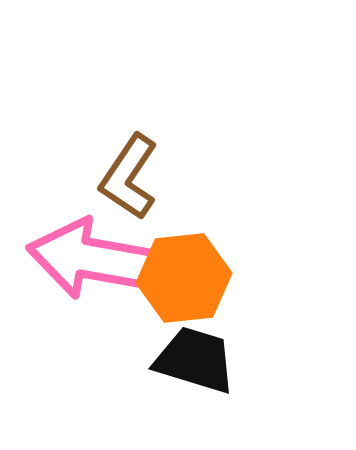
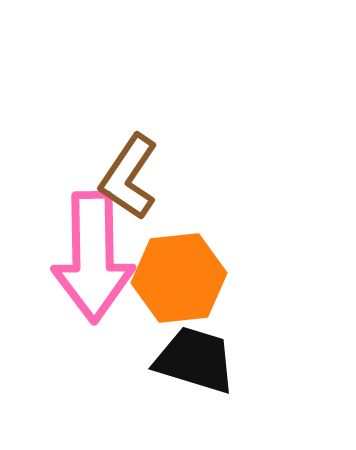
pink arrow: moved 2 px up; rotated 101 degrees counterclockwise
orange hexagon: moved 5 px left
